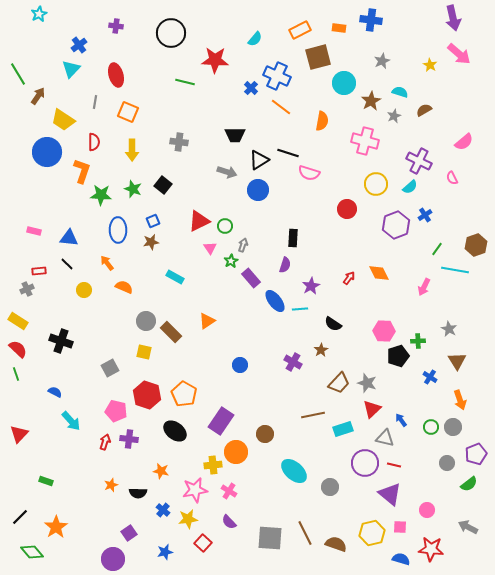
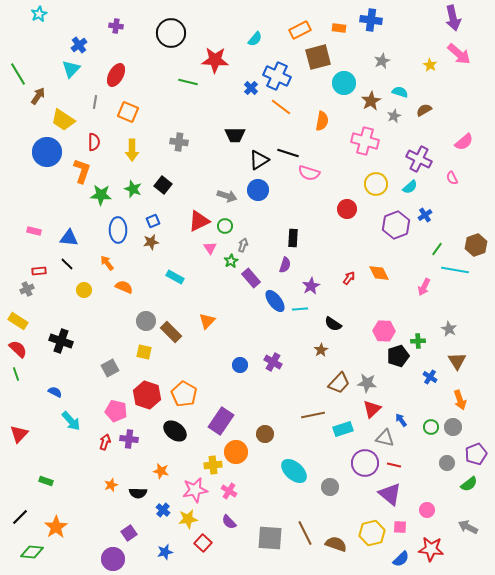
red ellipse at (116, 75): rotated 45 degrees clockwise
green line at (185, 82): moved 3 px right
purple cross at (419, 161): moved 2 px up
gray arrow at (227, 172): moved 24 px down
orange triangle at (207, 321): rotated 12 degrees counterclockwise
purple cross at (293, 362): moved 20 px left
gray star at (367, 383): rotated 12 degrees counterclockwise
green diamond at (32, 552): rotated 45 degrees counterclockwise
blue semicircle at (401, 559): rotated 120 degrees clockwise
